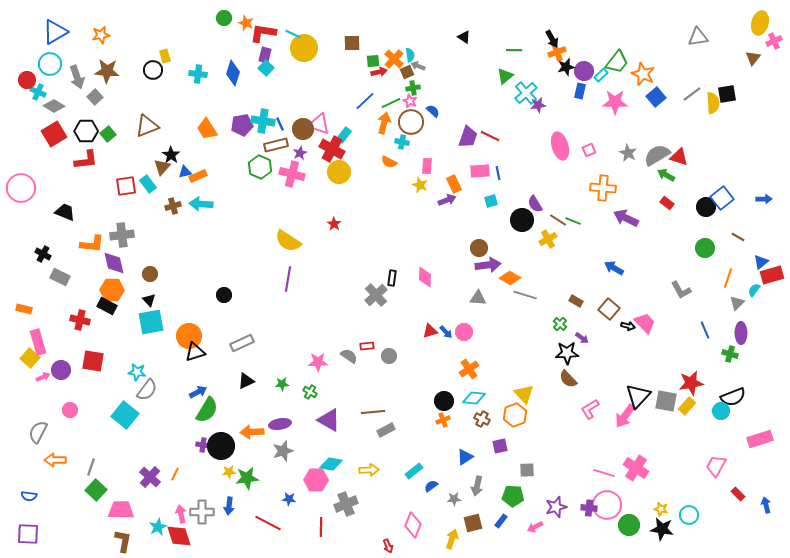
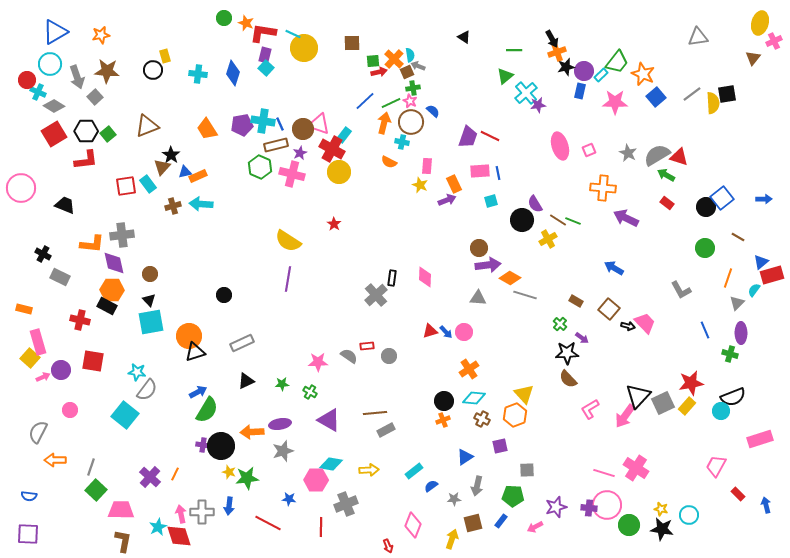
black trapezoid at (65, 212): moved 7 px up
gray square at (666, 401): moved 3 px left, 2 px down; rotated 35 degrees counterclockwise
brown line at (373, 412): moved 2 px right, 1 px down
yellow star at (229, 472): rotated 24 degrees clockwise
